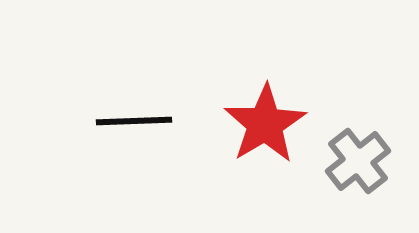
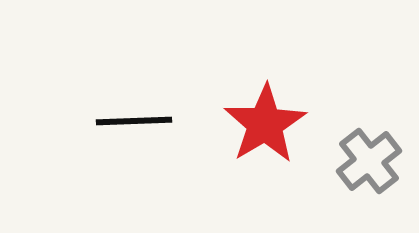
gray cross: moved 11 px right
